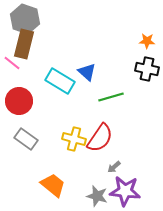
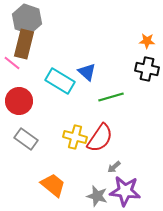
gray hexagon: moved 2 px right
yellow cross: moved 1 px right, 2 px up
